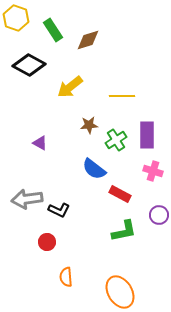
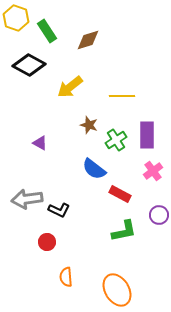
green rectangle: moved 6 px left, 1 px down
brown star: rotated 24 degrees clockwise
pink cross: rotated 36 degrees clockwise
orange ellipse: moved 3 px left, 2 px up
